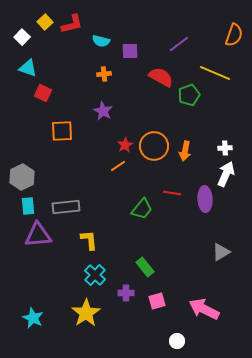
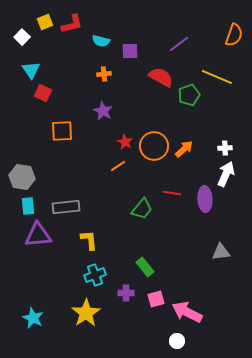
yellow square: rotated 21 degrees clockwise
cyan triangle: moved 3 px right, 2 px down; rotated 36 degrees clockwise
yellow line: moved 2 px right, 4 px down
red star: moved 3 px up; rotated 14 degrees counterclockwise
orange arrow: moved 1 px left, 2 px up; rotated 144 degrees counterclockwise
gray hexagon: rotated 25 degrees counterclockwise
gray triangle: rotated 24 degrees clockwise
cyan cross: rotated 25 degrees clockwise
pink square: moved 1 px left, 2 px up
pink arrow: moved 17 px left, 3 px down
